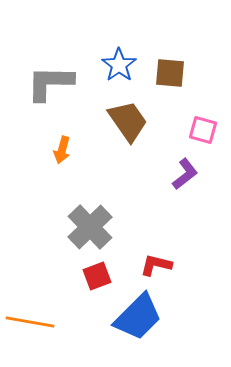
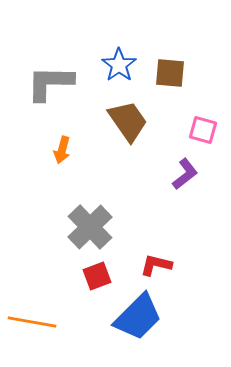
orange line: moved 2 px right
